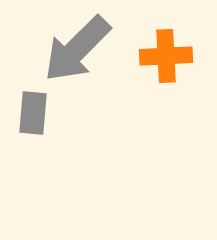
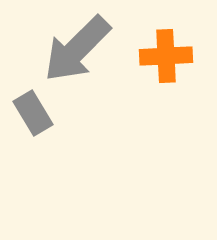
gray rectangle: rotated 36 degrees counterclockwise
